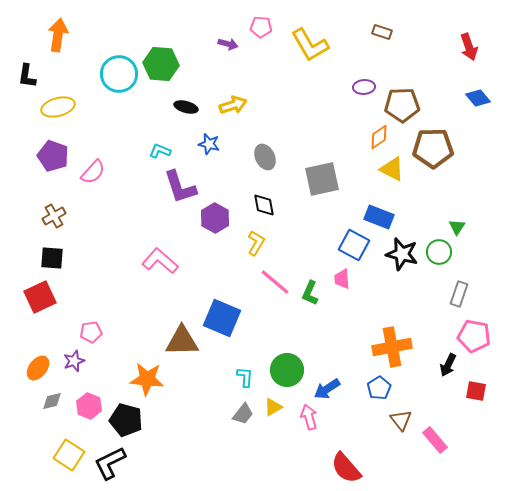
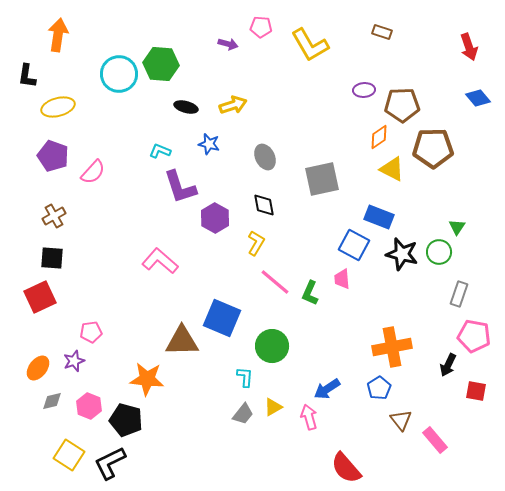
purple ellipse at (364, 87): moved 3 px down
green circle at (287, 370): moved 15 px left, 24 px up
